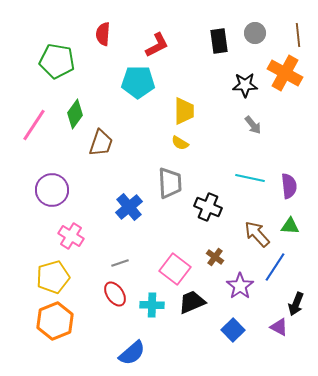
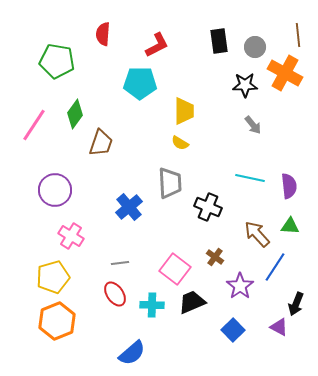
gray circle: moved 14 px down
cyan pentagon: moved 2 px right, 1 px down
purple circle: moved 3 px right
gray line: rotated 12 degrees clockwise
orange hexagon: moved 2 px right
